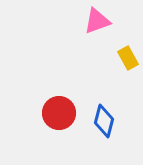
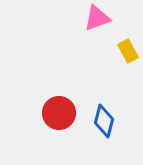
pink triangle: moved 3 px up
yellow rectangle: moved 7 px up
